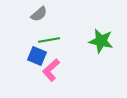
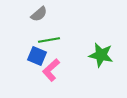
green star: moved 14 px down
